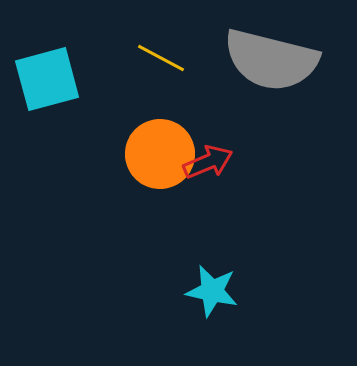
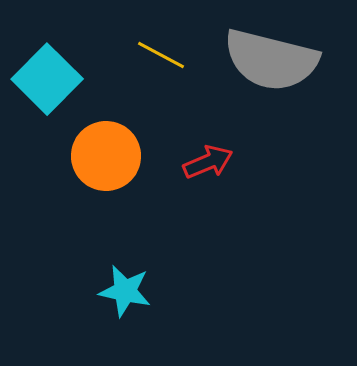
yellow line: moved 3 px up
cyan square: rotated 30 degrees counterclockwise
orange circle: moved 54 px left, 2 px down
cyan star: moved 87 px left
